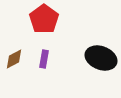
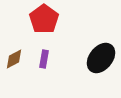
black ellipse: rotated 72 degrees counterclockwise
